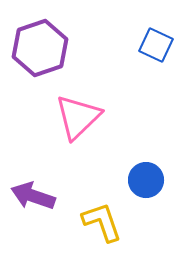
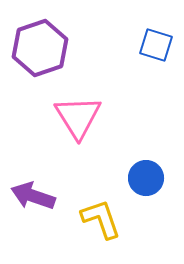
blue square: rotated 8 degrees counterclockwise
pink triangle: rotated 18 degrees counterclockwise
blue circle: moved 2 px up
yellow L-shape: moved 1 px left, 3 px up
